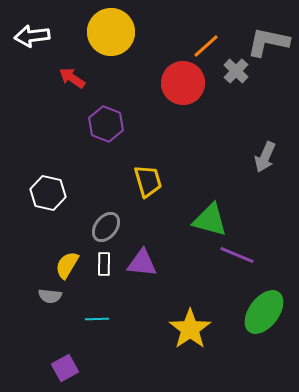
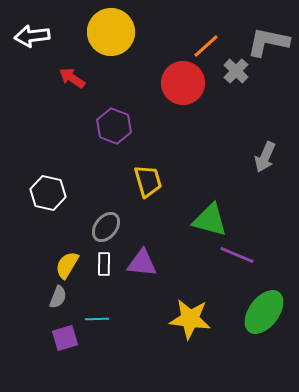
purple hexagon: moved 8 px right, 2 px down
gray semicircle: moved 8 px right, 1 px down; rotated 75 degrees counterclockwise
yellow star: moved 10 px up; rotated 30 degrees counterclockwise
purple square: moved 30 px up; rotated 12 degrees clockwise
